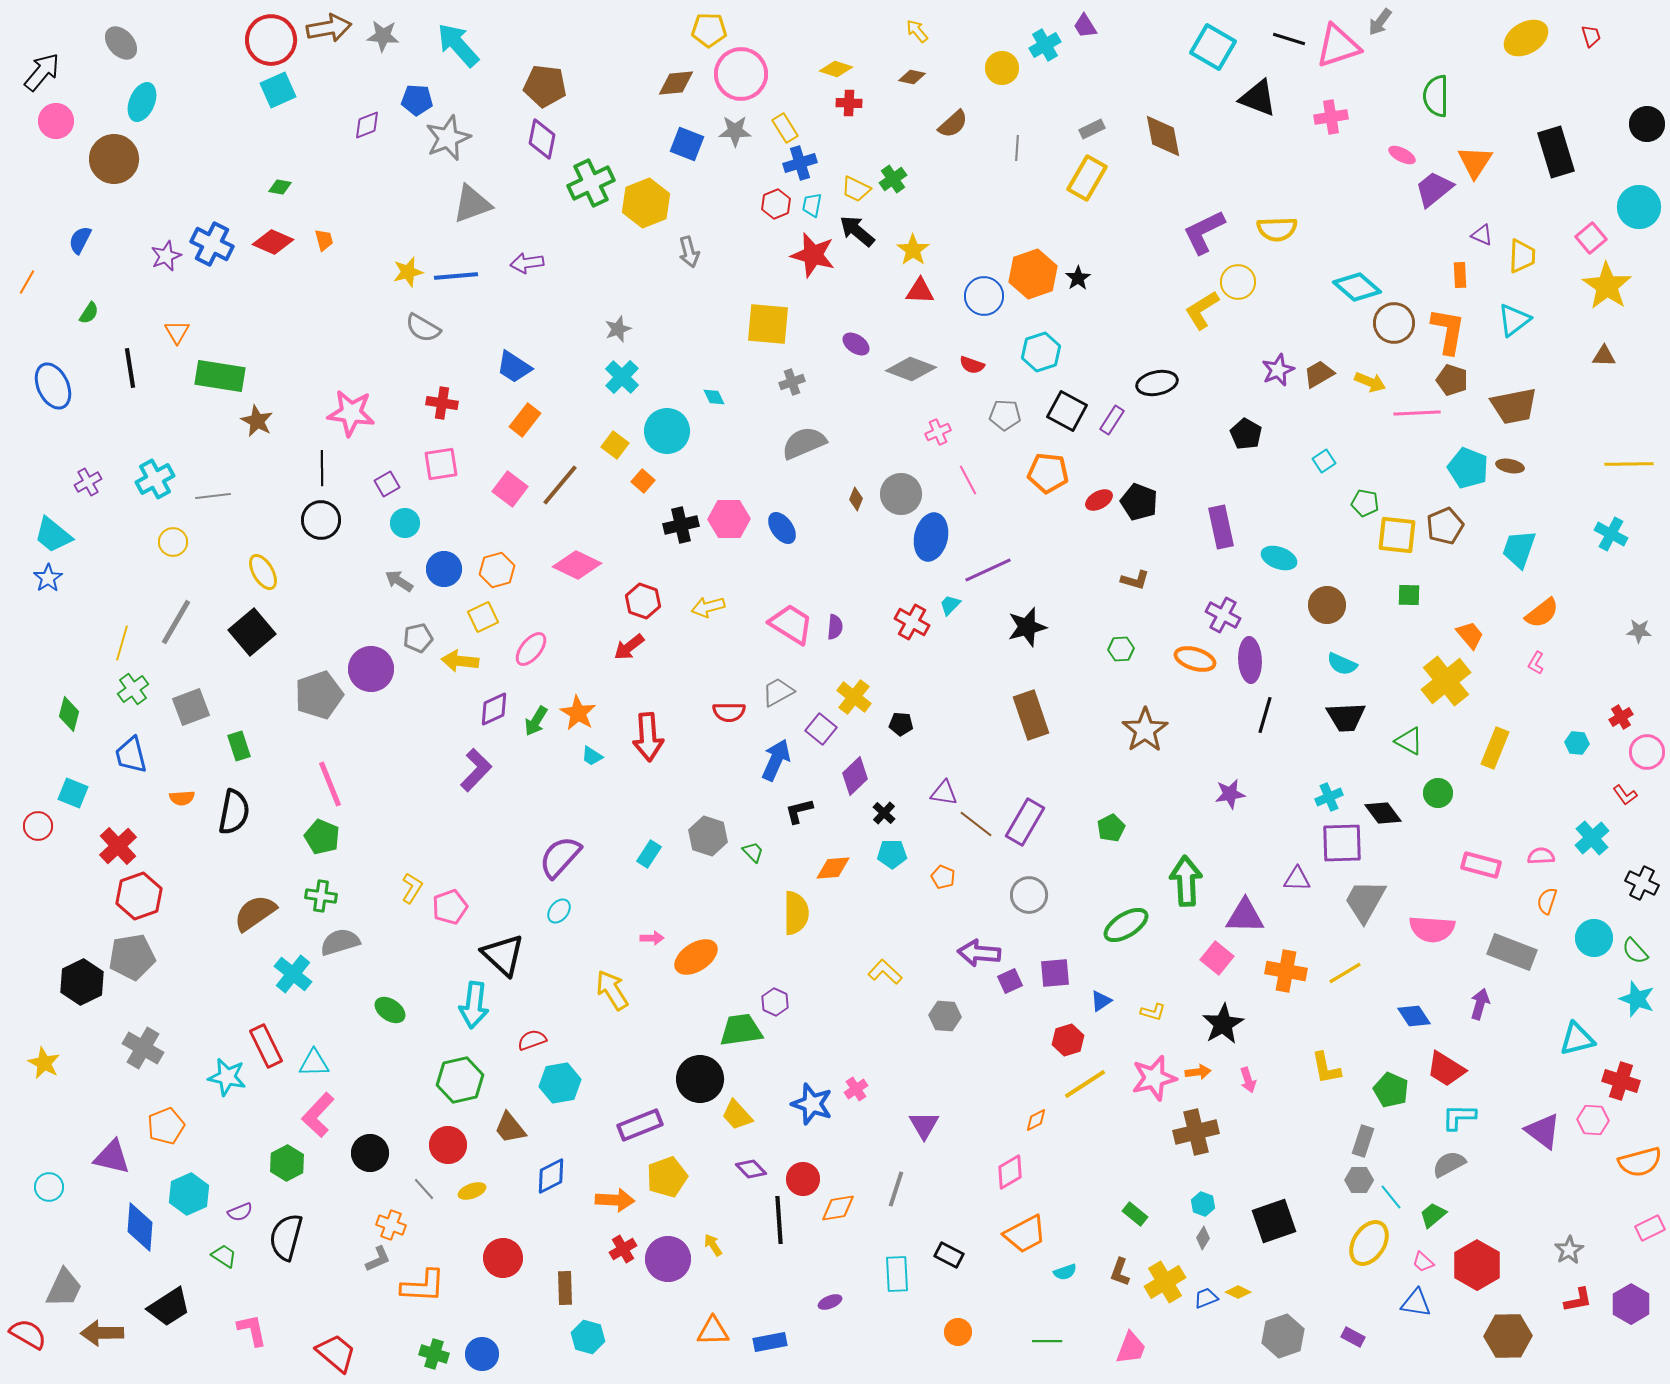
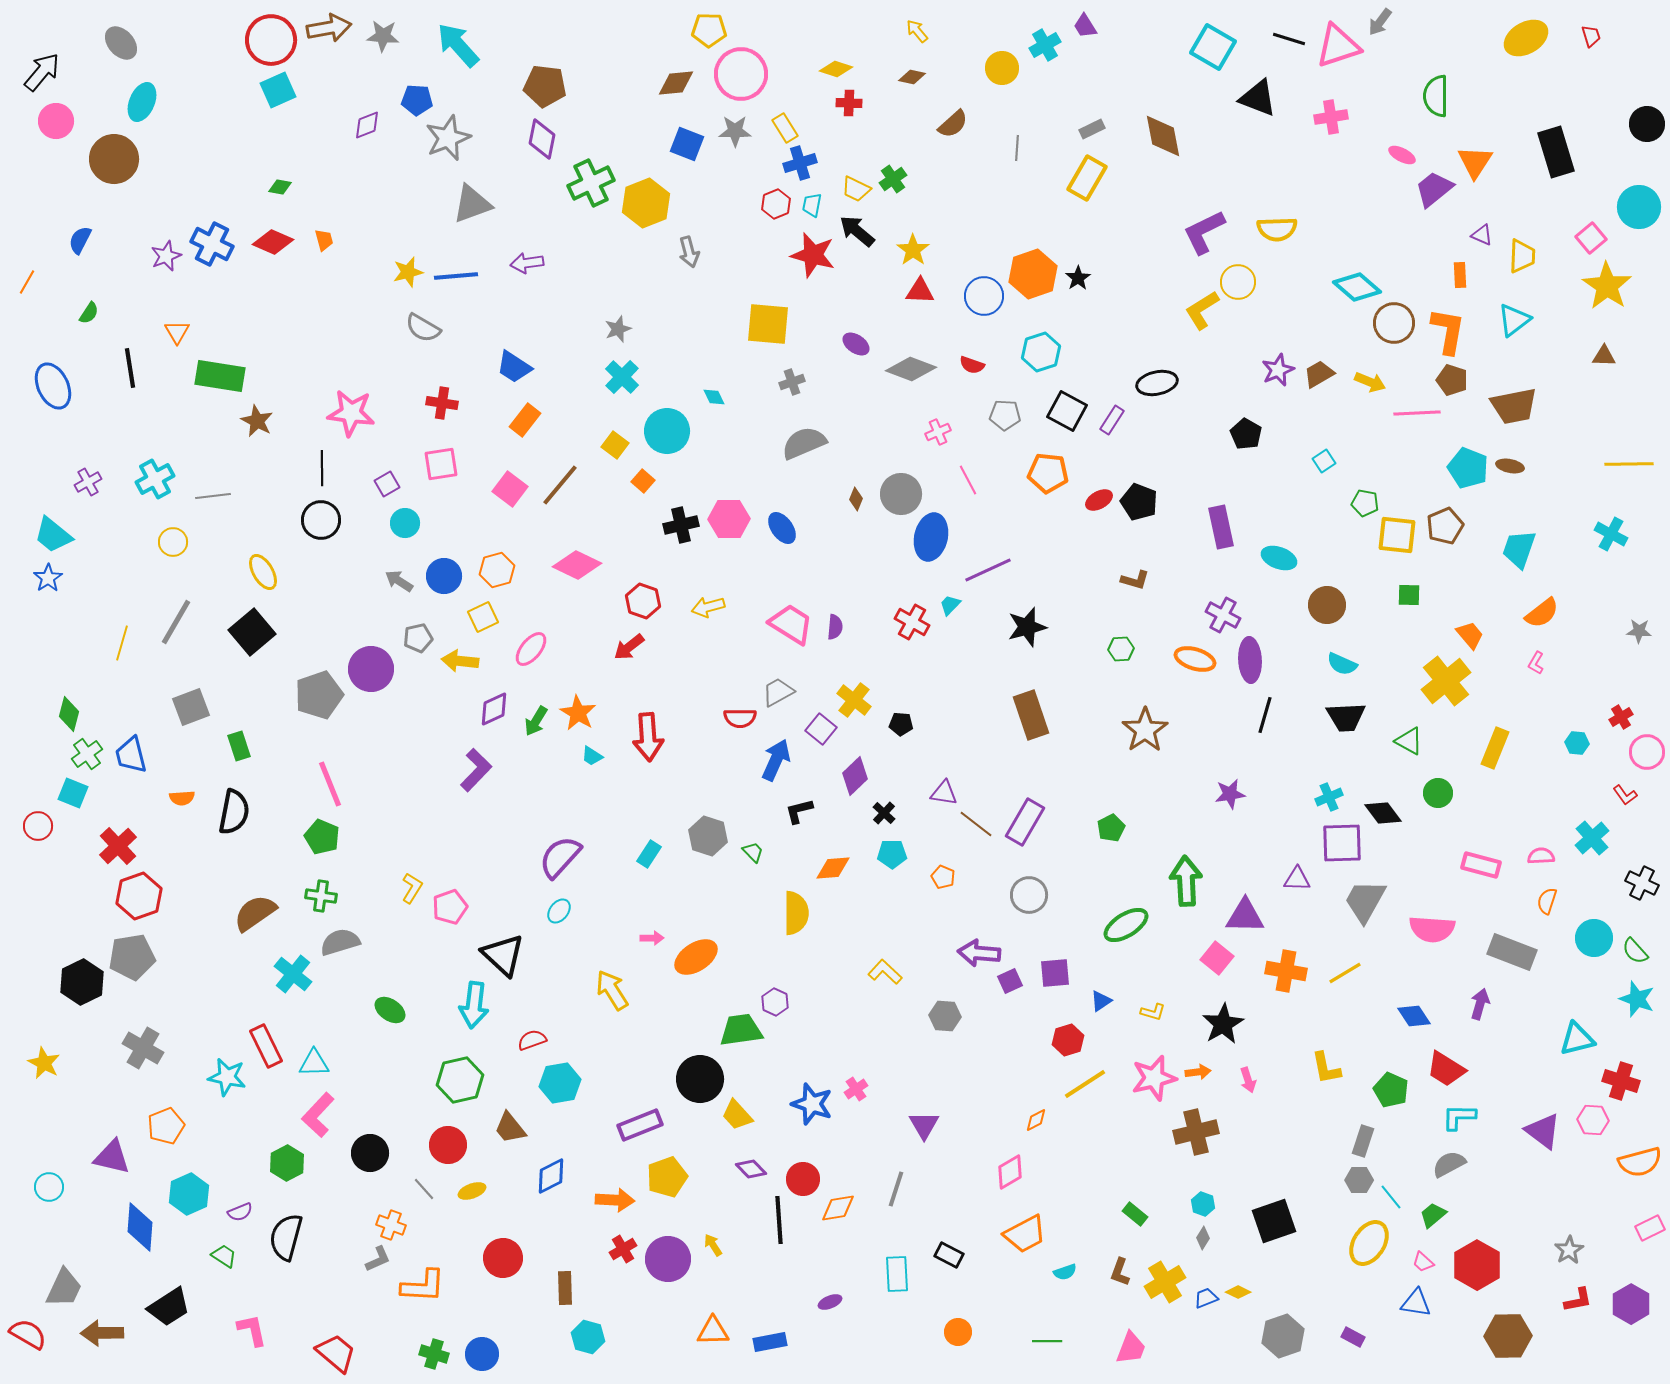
blue circle at (444, 569): moved 7 px down
green cross at (133, 689): moved 46 px left, 65 px down
yellow cross at (854, 697): moved 3 px down
red semicircle at (729, 712): moved 11 px right, 6 px down
